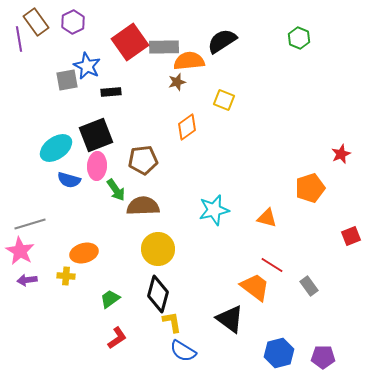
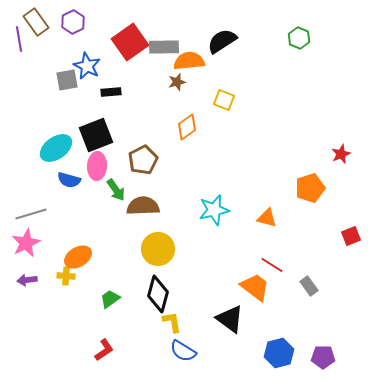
brown pentagon at (143, 160): rotated 20 degrees counterclockwise
gray line at (30, 224): moved 1 px right, 10 px up
pink star at (20, 251): moved 6 px right, 8 px up; rotated 16 degrees clockwise
orange ellipse at (84, 253): moved 6 px left, 4 px down; rotated 16 degrees counterclockwise
red L-shape at (117, 338): moved 13 px left, 12 px down
